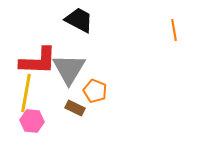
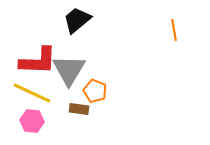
black trapezoid: moved 2 px left; rotated 68 degrees counterclockwise
gray triangle: moved 1 px down
yellow line: moved 6 px right; rotated 75 degrees counterclockwise
brown rectangle: moved 4 px right, 1 px down; rotated 18 degrees counterclockwise
